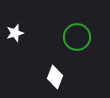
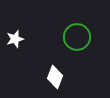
white star: moved 6 px down
